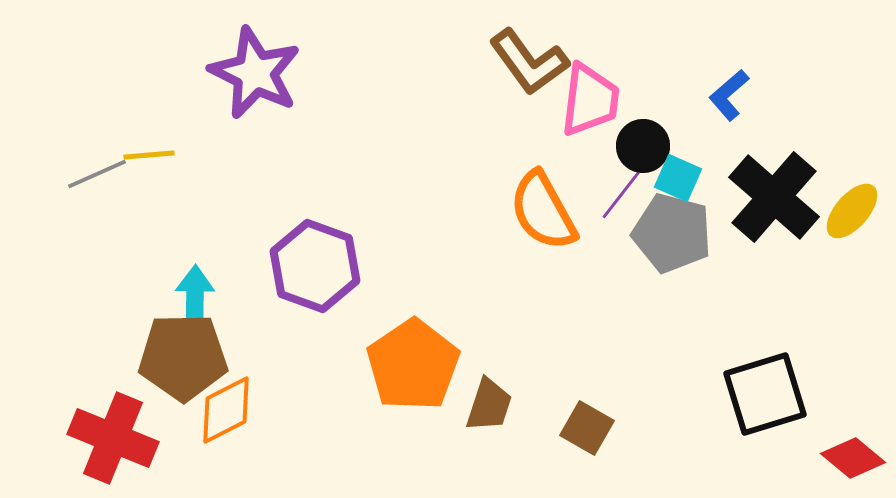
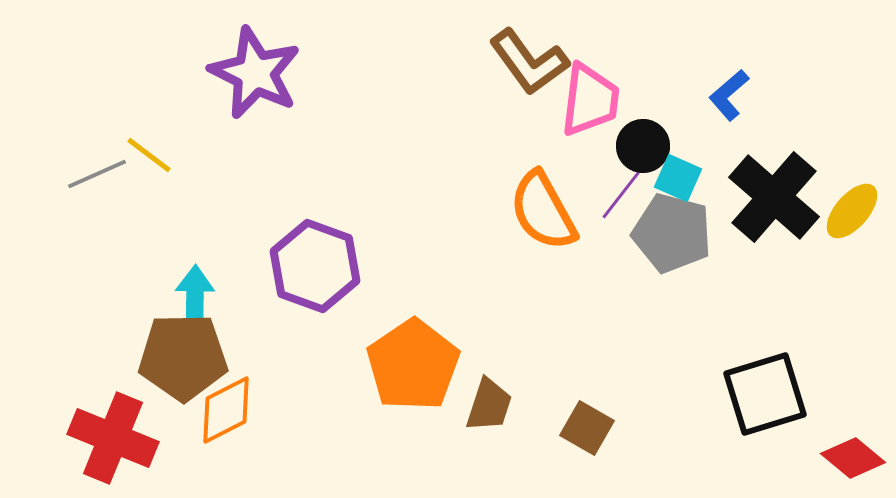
yellow line: rotated 42 degrees clockwise
